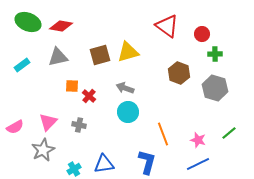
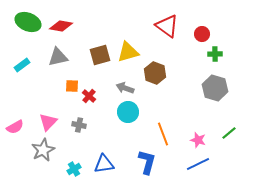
brown hexagon: moved 24 px left
